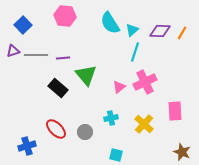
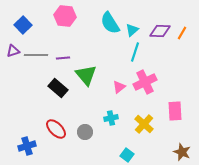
cyan square: moved 11 px right; rotated 24 degrees clockwise
